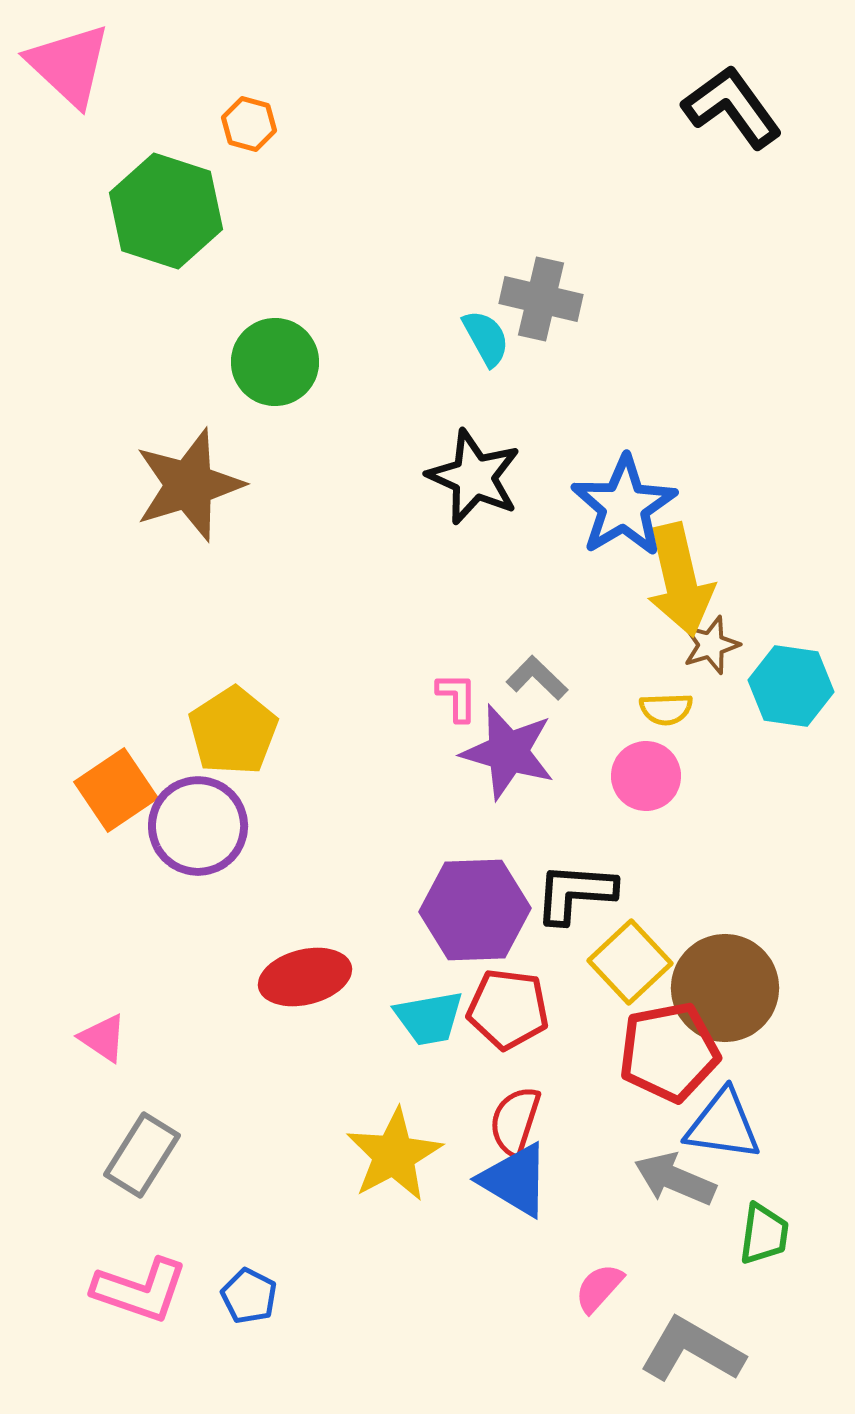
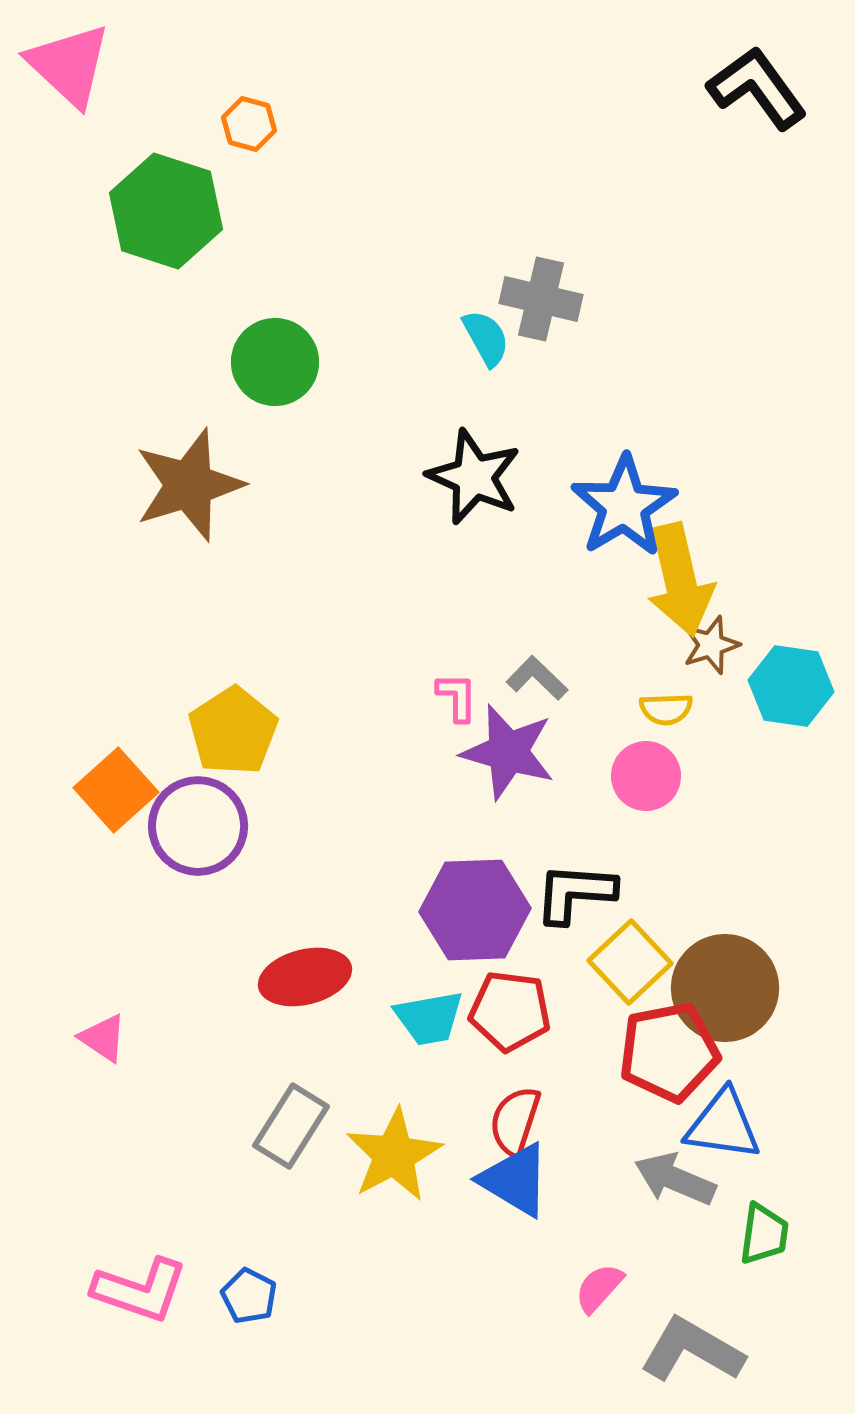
black L-shape at (732, 107): moved 25 px right, 19 px up
orange square at (116, 790): rotated 8 degrees counterclockwise
red pentagon at (508, 1009): moved 2 px right, 2 px down
gray rectangle at (142, 1155): moved 149 px right, 29 px up
